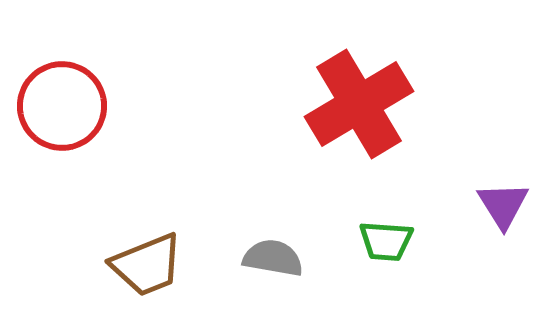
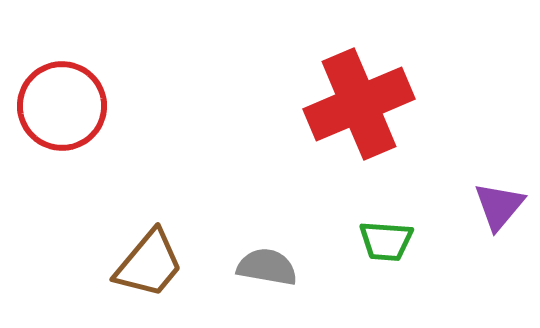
red cross: rotated 8 degrees clockwise
purple triangle: moved 4 px left, 1 px down; rotated 12 degrees clockwise
gray semicircle: moved 6 px left, 9 px down
brown trapezoid: moved 2 px right, 1 px up; rotated 28 degrees counterclockwise
